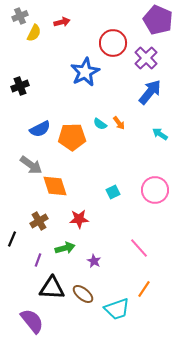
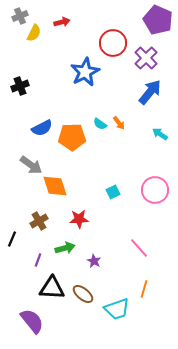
blue semicircle: moved 2 px right, 1 px up
orange line: rotated 18 degrees counterclockwise
